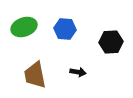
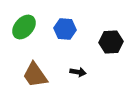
green ellipse: rotated 30 degrees counterclockwise
brown trapezoid: rotated 24 degrees counterclockwise
